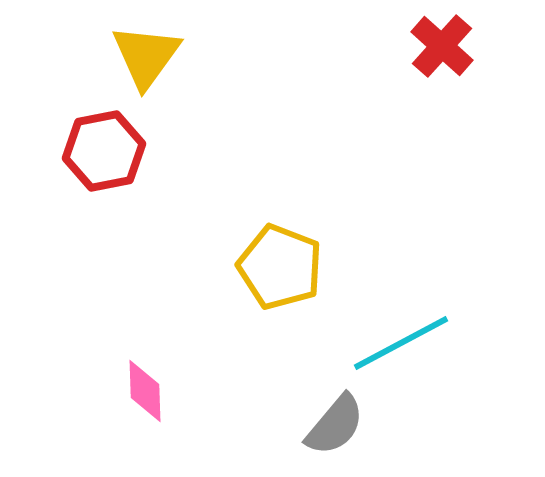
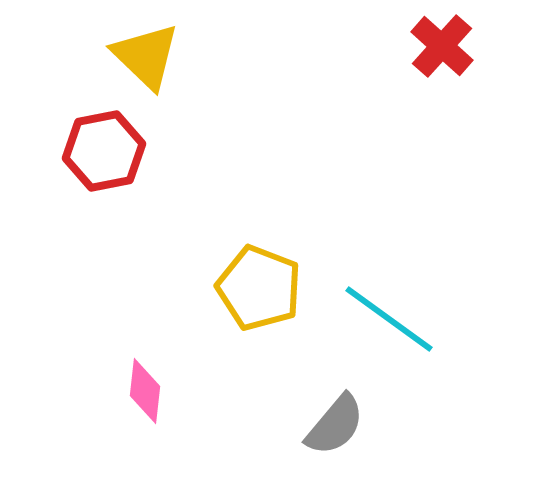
yellow triangle: rotated 22 degrees counterclockwise
yellow pentagon: moved 21 px left, 21 px down
cyan line: moved 12 px left, 24 px up; rotated 64 degrees clockwise
pink diamond: rotated 8 degrees clockwise
